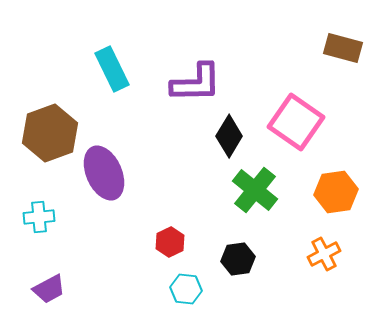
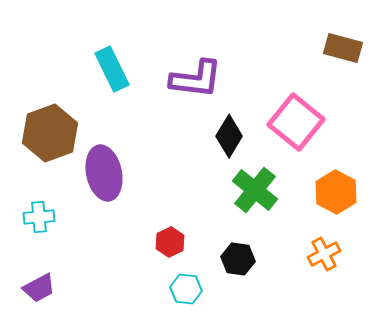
purple L-shape: moved 4 px up; rotated 8 degrees clockwise
pink square: rotated 4 degrees clockwise
purple ellipse: rotated 12 degrees clockwise
orange hexagon: rotated 24 degrees counterclockwise
black hexagon: rotated 16 degrees clockwise
purple trapezoid: moved 10 px left, 1 px up
